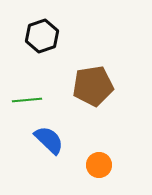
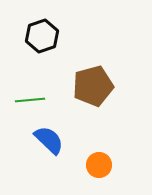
brown pentagon: rotated 6 degrees counterclockwise
green line: moved 3 px right
